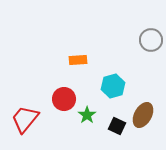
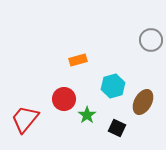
orange rectangle: rotated 12 degrees counterclockwise
brown ellipse: moved 13 px up
black square: moved 2 px down
